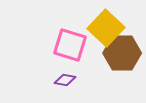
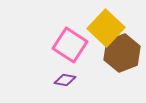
pink square: rotated 16 degrees clockwise
brown hexagon: rotated 21 degrees counterclockwise
